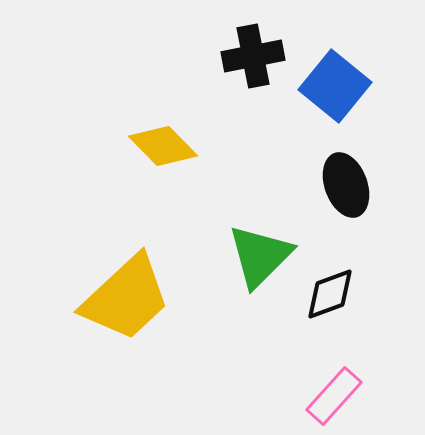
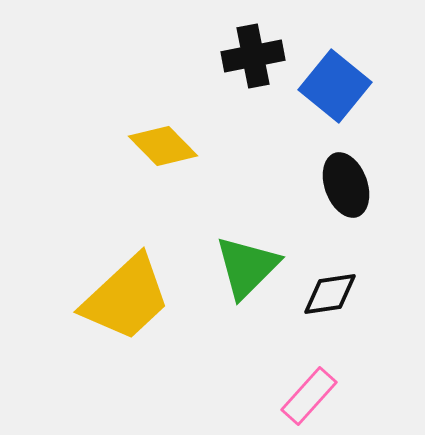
green triangle: moved 13 px left, 11 px down
black diamond: rotated 12 degrees clockwise
pink rectangle: moved 25 px left
